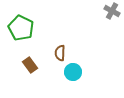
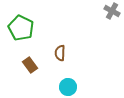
cyan circle: moved 5 px left, 15 px down
